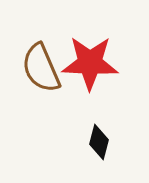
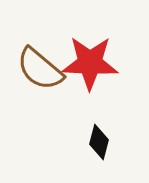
brown semicircle: moved 1 px left, 1 px down; rotated 27 degrees counterclockwise
